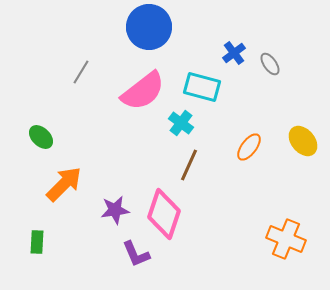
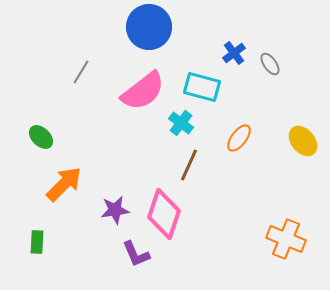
orange ellipse: moved 10 px left, 9 px up
